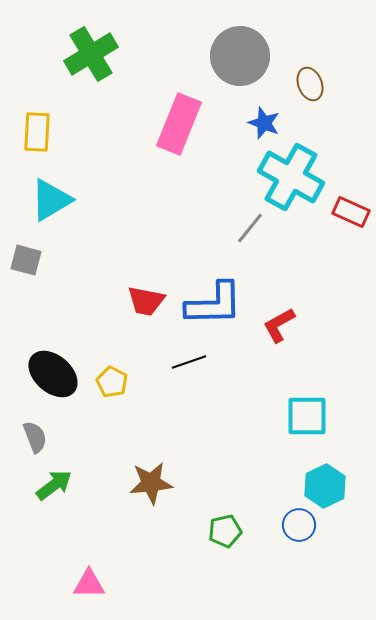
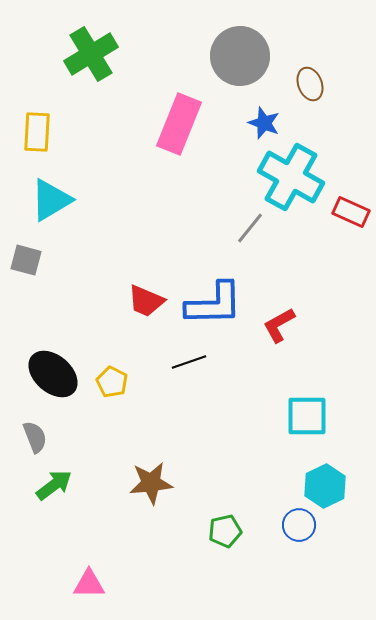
red trapezoid: rotated 12 degrees clockwise
